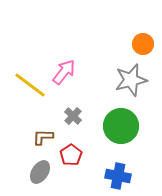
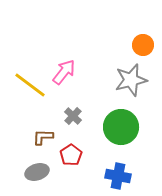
orange circle: moved 1 px down
green circle: moved 1 px down
gray ellipse: moved 3 px left; rotated 40 degrees clockwise
